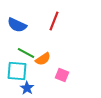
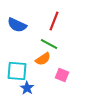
green line: moved 23 px right, 9 px up
